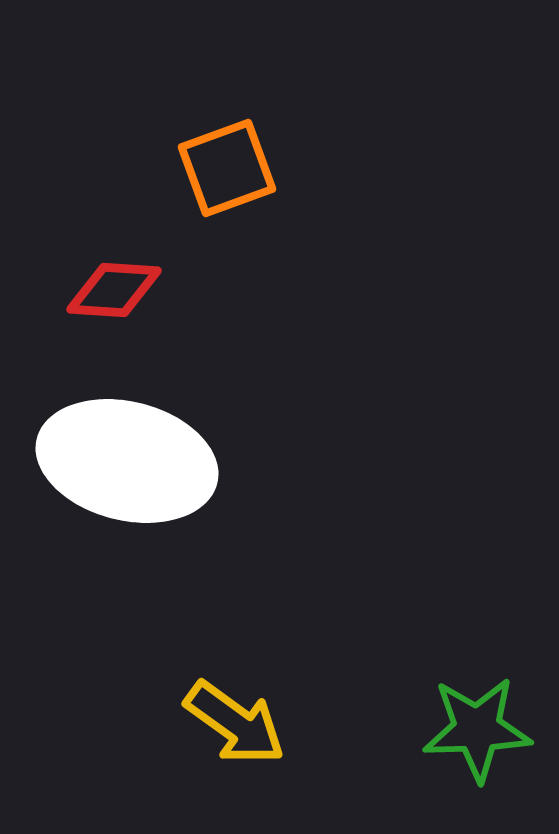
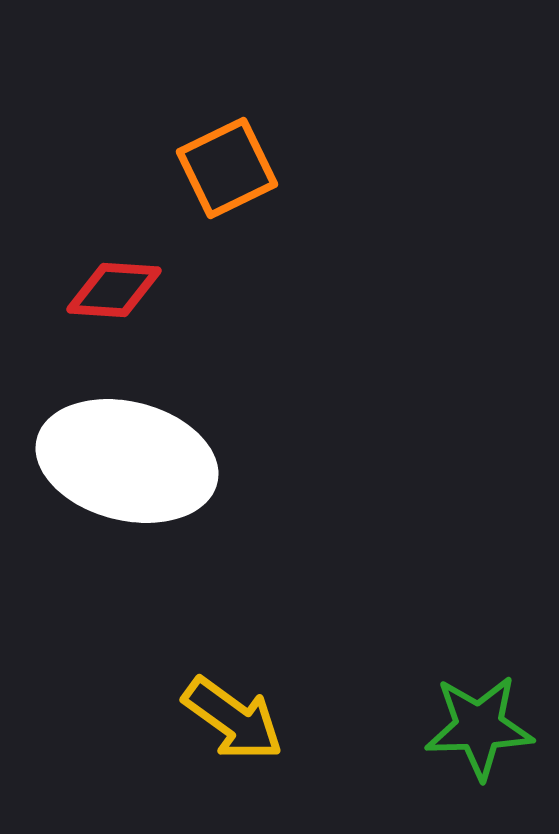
orange square: rotated 6 degrees counterclockwise
yellow arrow: moved 2 px left, 4 px up
green star: moved 2 px right, 2 px up
